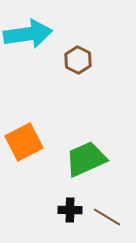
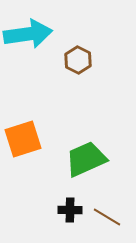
orange square: moved 1 px left, 3 px up; rotated 9 degrees clockwise
